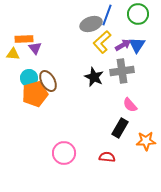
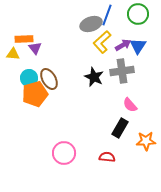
blue triangle: moved 1 px right, 1 px down
brown ellipse: moved 1 px right, 2 px up
